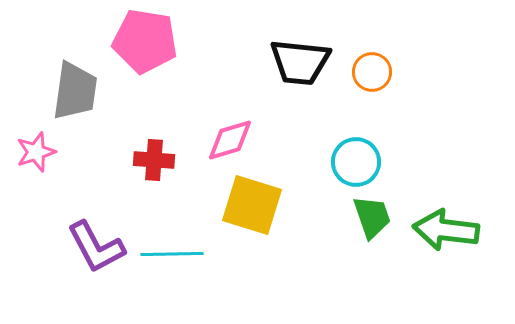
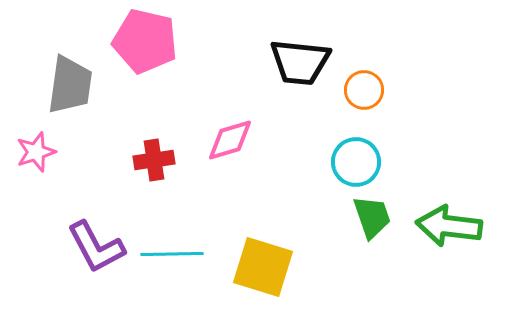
pink pentagon: rotated 4 degrees clockwise
orange circle: moved 8 px left, 18 px down
gray trapezoid: moved 5 px left, 6 px up
red cross: rotated 12 degrees counterclockwise
yellow square: moved 11 px right, 62 px down
green arrow: moved 3 px right, 4 px up
